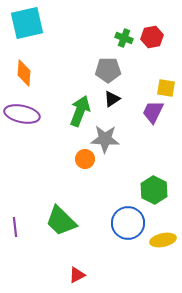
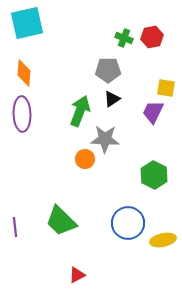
purple ellipse: rotated 76 degrees clockwise
green hexagon: moved 15 px up
